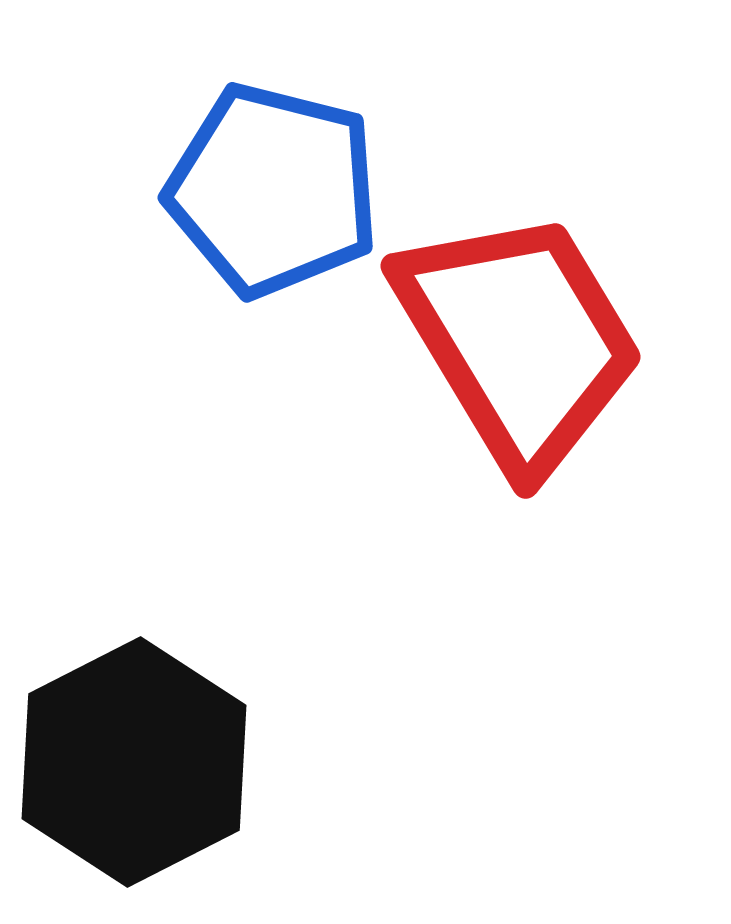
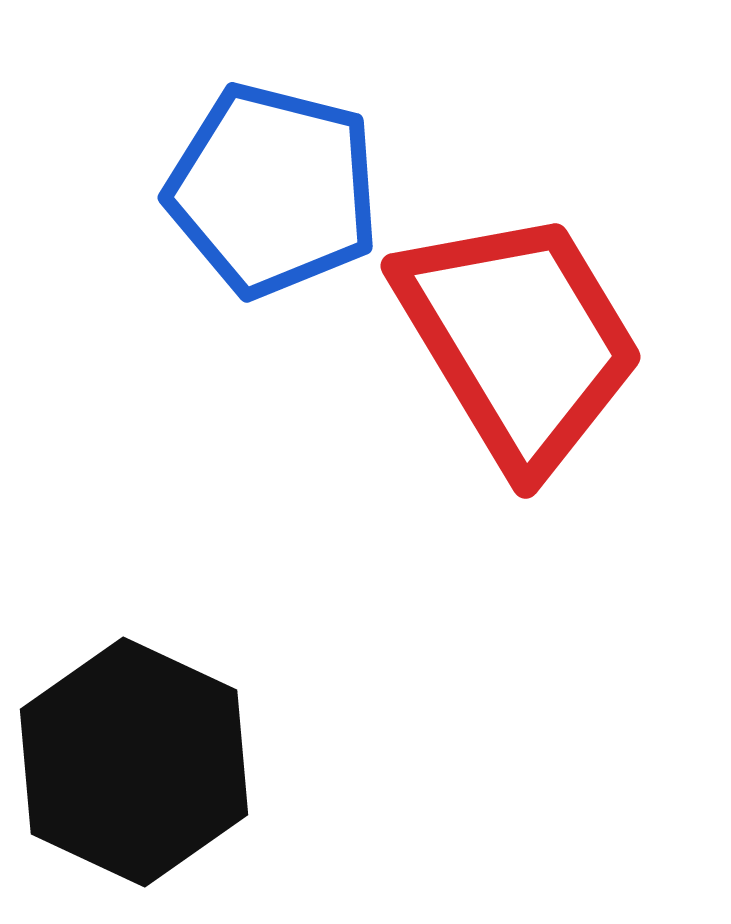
black hexagon: rotated 8 degrees counterclockwise
